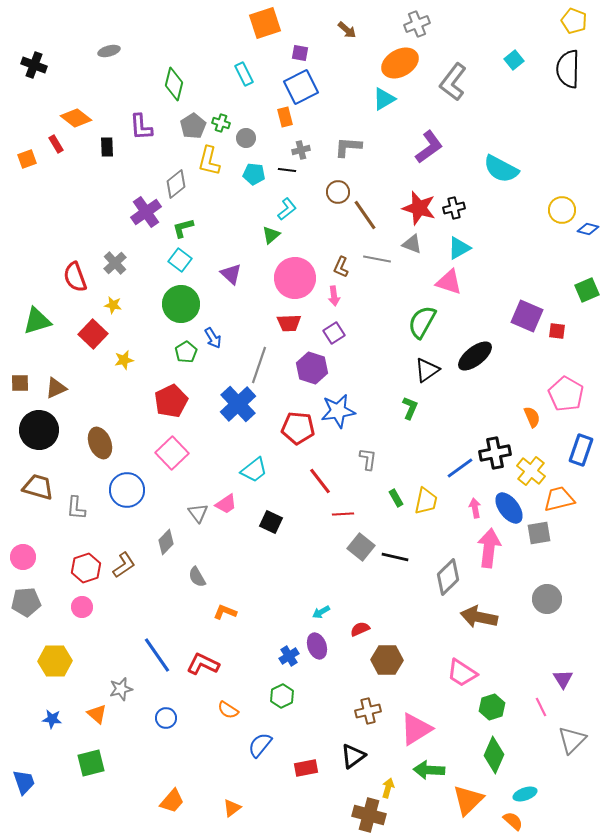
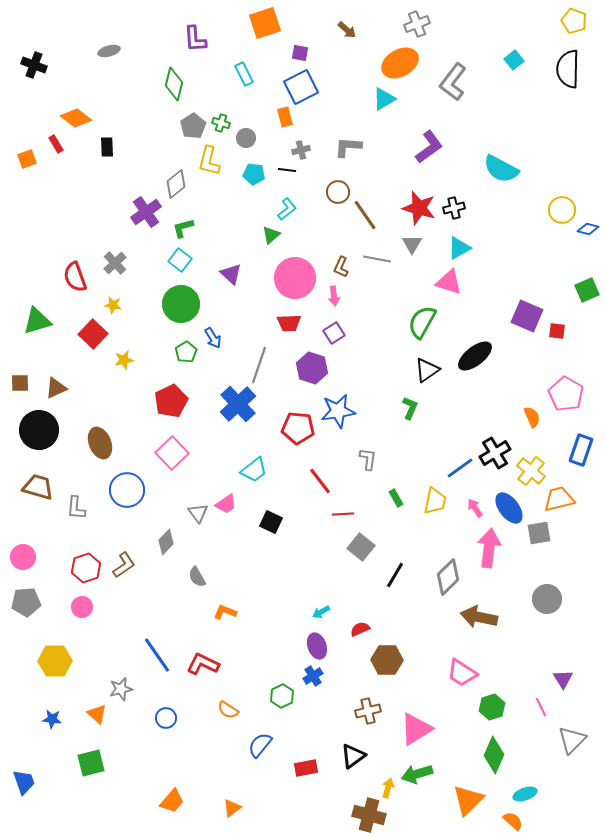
purple L-shape at (141, 127): moved 54 px right, 88 px up
gray triangle at (412, 244): rotated 40 degrees clockwise
black cross at (495, 453): rotated 20 degrees counterclockwise
yellow trapezoid at (426, 501): moved 9 px right
pink arrow at (475, 508): rotated 24 degrees counterclockwise
black line at (395, 557): moved 18 px down; rotated 72 degrees counterclockwise
blue cross at (289, 656): moved 24 px right, 20 px down
green arrow at (429, 770): moved 12 px left, 4 px down; rotated 20 degrees counterclockwise
